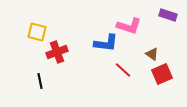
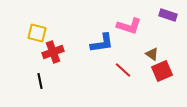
yellow square: moved 1 px down
blue L-shape: moved 4 px left; rotated 15 degrees counterclockwise
red cross: moved 4 px left
red square: moved 3 px up
